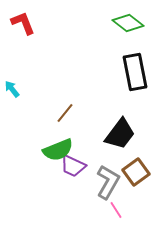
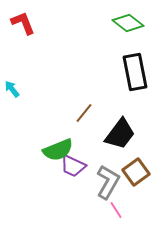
brown line: moved 19 px right
